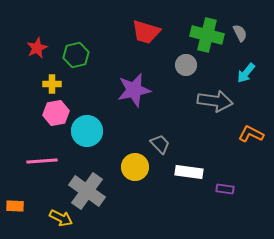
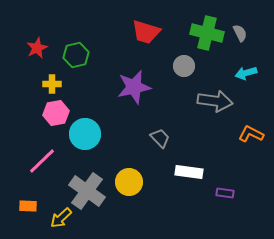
green cross: moved 2 px up
gray circle: moved 2 px left, 1 px down
cyan arrow: rotated 35 degrees clockwise
purple star: moved 3 px up
cyan circle: moved 2 px left, 3 px down
gray trapezoid: moved 6 px up
pink line: rotated 40 degrees counterclockwise
yellow circle: moved 6 px left, 15 px down
purple rectangle: moved 4 px down
orange rectangle: moved 13 px right
yellow arrow: rotated 110 degrees clockwise
